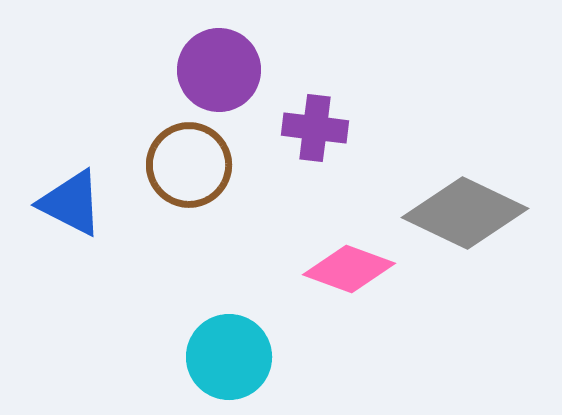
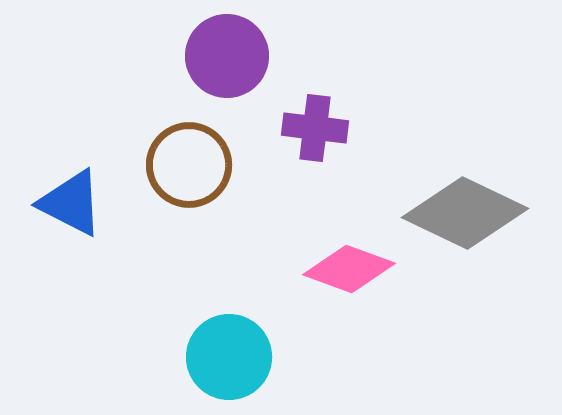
purple circle: moved 8 px right, 14 px up
